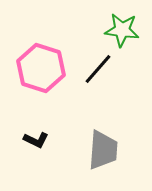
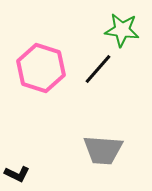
black L-shape: moved 19 px left, 34 px down
gray trapezoid: rotated 90 degrees clockwise
